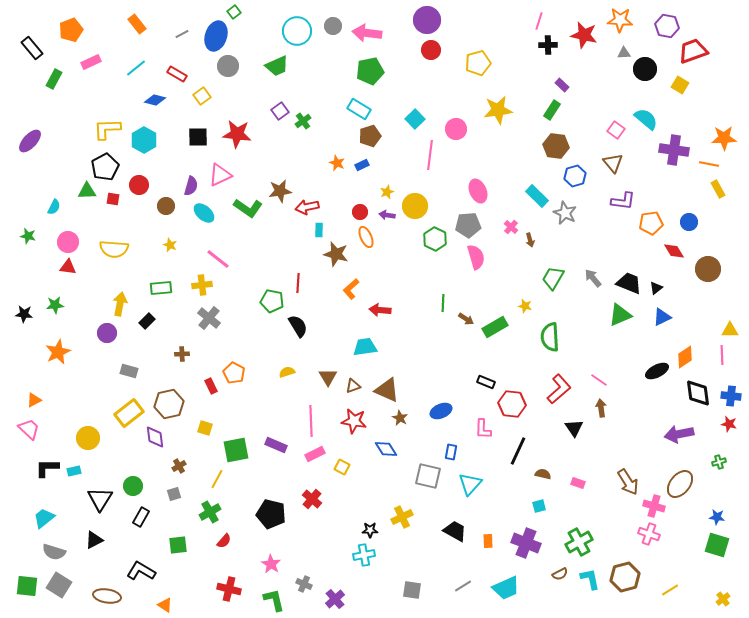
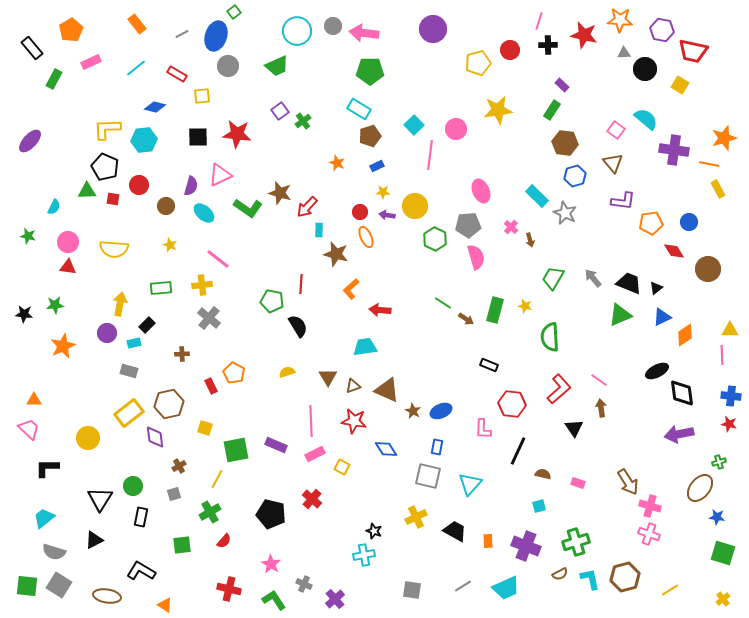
purple circle at (427, 20): moved 6 px right, 9 px down
purple hexagon at (667, 26): moved 5 px left, 4 px down
orange pentagon at (71, 30): rotated 10 degrees counterclockwise
pink arrow at (367, 33): moved 3 px left
red circle at (431, 50): moved 79 px right
red trapezoid at (693, 51): rotated 148 degrees counterclockwise
green pentagon at (370, 71): rotated 12 degrees clockwise
yellow square at (202, 96): rotated 30 degrees clockwise
blue diamond at (155, 100): moved 7 px down
cyan square at (415, 119): moved 1 px left, 6 px down
orange star at (724, 138): rotated 15 degrees counterclockwise
cyan hexagon at (144, 140): rotated 25 degrees clockwise
brown hexagon at (556, 146): moved 9 px right, 3 px up
blue rectangle at (362, 165): moved 15 px right, 1 px down
black pentagon at (105, 167): rotated 20 degrees counterclockwise
brown star at (280, 191): moved 2 px down; rotated 25 degrees clockwise
pink ellipse at (478, 191): moved 3 px right
yellow star at (387, 192): moved 4 px left; rotated 24 degrees clockwise
red arrow at (307, 207): rotated 35 degrees counterclockwise
red line at (298, 283): moved 3 px right, 1 px down
green line at (443, 303): rotated 60 degrees counterclockwise
black rectangle at (147, 321): moved 4 px down
green rectangle at (495, 327): moved 17 px up; rotated 45 degrees counterclockwise
orange star at (58, 352): moved 5 px right, 6 px up
orange diamond at (685, 357): moved 22 px up
black rectangle at (486, 382): moved 3 px right, 17 px up
black diamond at (698, 393): moved 16 px left
orange triangle at (34, 400): rotated 28 degrees clockwise
brown star at (400, 418): moved 13 px right, 7 px up
blue rectangle at (451, 452): moved 14 px left, 5 px up
cyan rectangle at (74, 471): moved 60 px right, 128 px up
brown ellipse at (680, 484): moved 20 px right, 4 px down
pink cross at (654, 506): moved 4 px left
black rectangle at (141, 517): rotated 18 degrees counterclockwise
yellow cross at (402, 517): moved 14 px right
black star at (370, 530): moved 4 px right, 1 px down; rotated 21 degrees clockwise
green cross at (579, 542): moved 3 px left; rotated 12 degrees clockwise
purple cross at (526, 543): moved 3 px down
green square at (178, 545): moved 4 px right
green square at (717, 545): moved 6 px right, 8 px down
green L-shape at (274, 600): rotated 20 degrees counterclockwise
